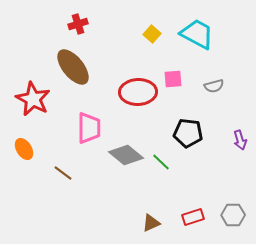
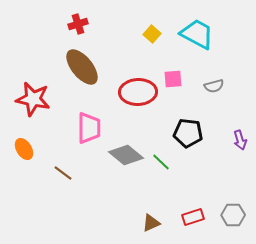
brown ellipse: moved 9 px right
red star: rotated 16 degrees counterclockwise
